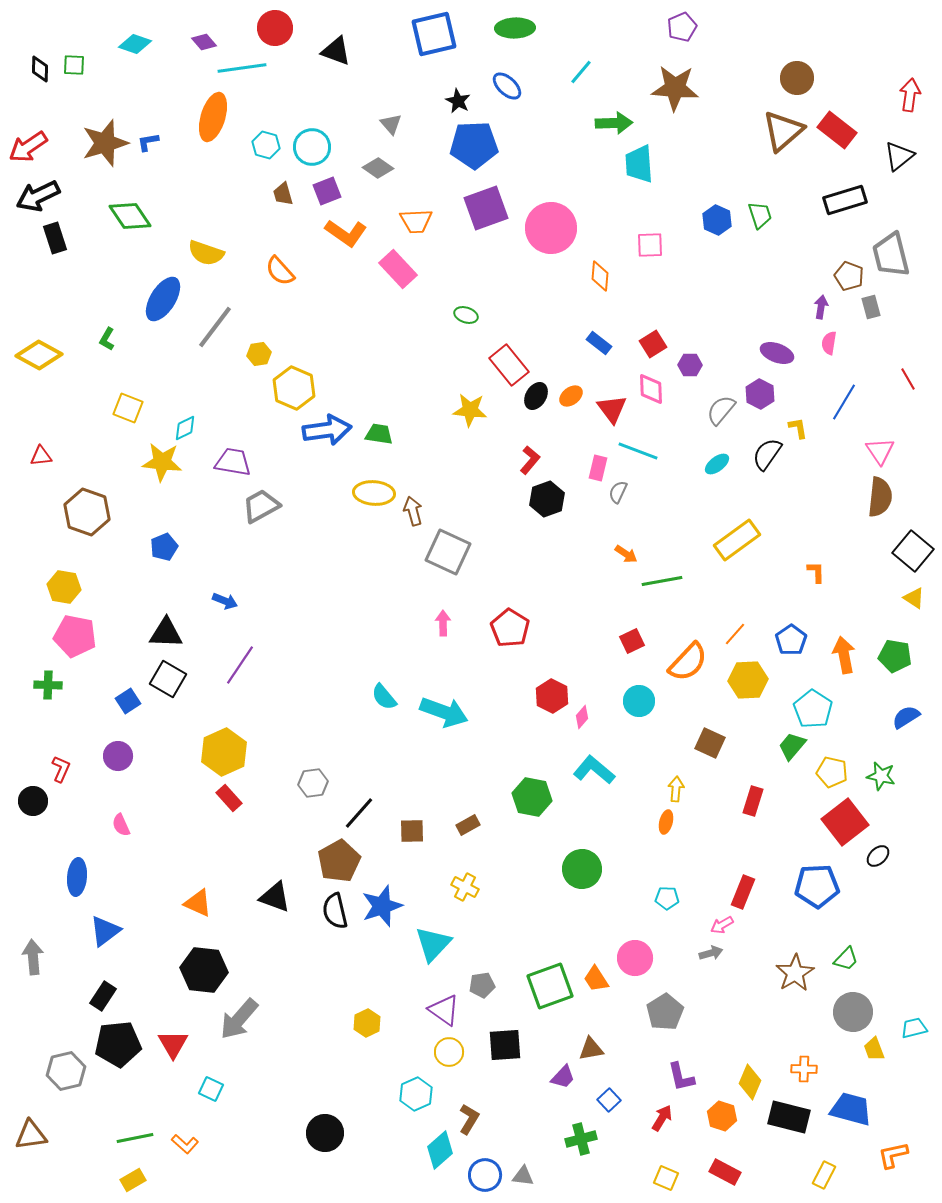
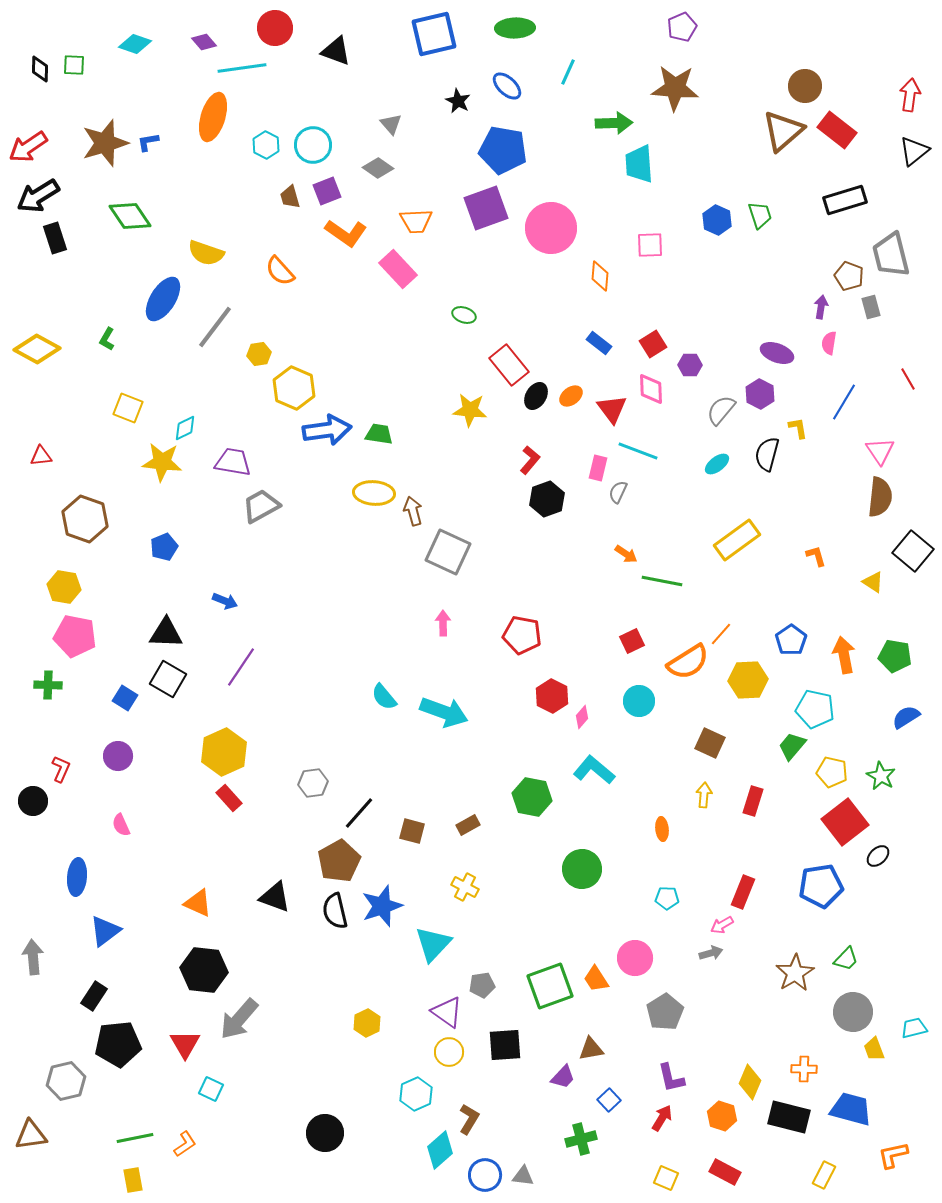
cyan line at (581, 72): moved 13 px left; rotated 16 degrees counterclockwise
brown circle at (797, 78): moved 8 px right, 8 px down
cyan hexagon at (266, 145): rotated 12 degrees clockwise
blue pentagon at (474, 145): moved 29 px right, 5 px down; rotated 12 degrees clockwise
cyan circle at (312, 147): moved 1 px right, 2 px up
black triangle at (899, 156): moved 15 px right, 5 px up
brown trapezoid at (283, 194): moved 7 px right, 3 px down
black arrow at (38, 196): rotated 6 degrees counterclockwise
green ellipse at (466, 315): moved 2 px left
yellow diamond at (39, 355): moved 2 px left, 6 px up
black semicircle at (767, 454): rotated 20 degrees counterclockwise
brown hexagon at (87, 512): moved 2 px left, 7 px down
orange L-shape at (816, 572): moved 16 px up; rotated 15 degrees counterclockwise
green line at (662, 581): rotated 21 degrees clockwise
yellow triangle at (914, 598): moved 41 px left, 16 px up
red pentagon at (510, 628): moved 12 px right, 7 px down; rotated 21 degrees counterclockwise
orange line at (735, 634): moved 14 px left
orange semicircle at (688, 662): rotated 15 degrees clockwise
purple line at (240, 665): moved 1 px right, 2 px down
blue square at (128, 701): moved 3 px left, 3 px up; rotated 25 degrees counterclockwise
cyan pentagon at (813, 709): moved 2 px right; rotated 21 degrees counterclockwise
green star at (881, 776): rotated 16 degrees clockwise
yellow arrow at (676, 789): moved 28 px right, 6 px down
orange ellipse at (666, 822): moved 4 px left, 7 px down; rotated 20 degrees counterclockwise
brown square at (412, 831): rotated 16 degrees clockwise
blue pentagon at (817, 886): moved 4 px right; rotated 6 degrees counterclockwise
black rectangle at (103, 996): moved 9 px left
purple triangle at (444, 1010): moved 3 px right, 2 px down
red triangle at (173, 1044): moved 12 px right
gray hexagon at (66, 1071): moved 10 px down
purple L-shape at (681, 1077): moved 10 px left, 1 px down
orange L-shape at (185, 1144): rotated 76 degrees counterclockwise
yellow rectangle at (133, 1180): rotated 70 degrees counterclockwise
